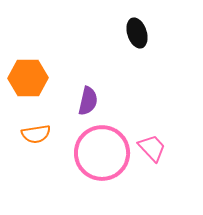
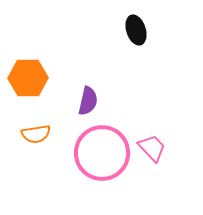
black ellipse: moved 1 px left, 3 px up
